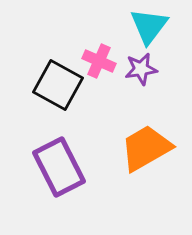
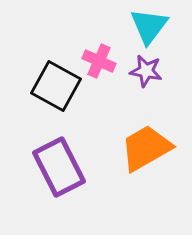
purple star: moved 5 px right, 2 px down; rotated 20 degrees clockwise
black square: moved 2 px left, 1 px down
